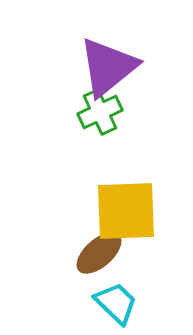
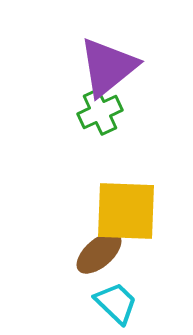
yellow square: rotated 4 degrees clockwise
